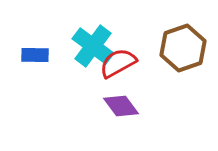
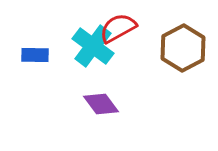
brown hexagon: rotated 9 degrees counterclockwise
red semicircle: moved 35 px up
purple diamond: moved 20 px left, 2 px up
